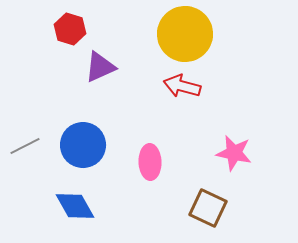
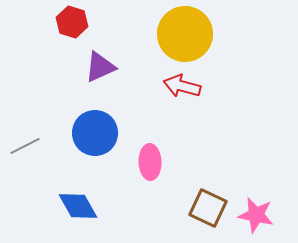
red hexagon: moved 2 px right, 7 px up
blue circle: moved 12 px right, 12 px up
pink star: moved 22 px right, 62 px down
blue diamond: moved 3 px right
